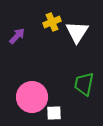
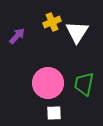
pink circle: moved 16 px right, 14 px up
